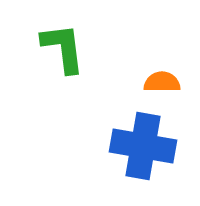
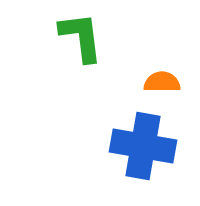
green L-shape: moved 18 px right, 11 px up
